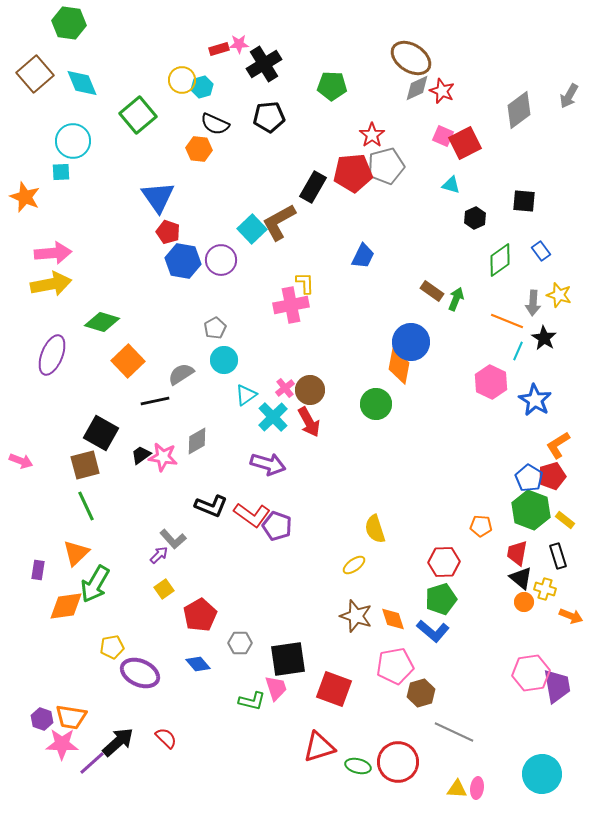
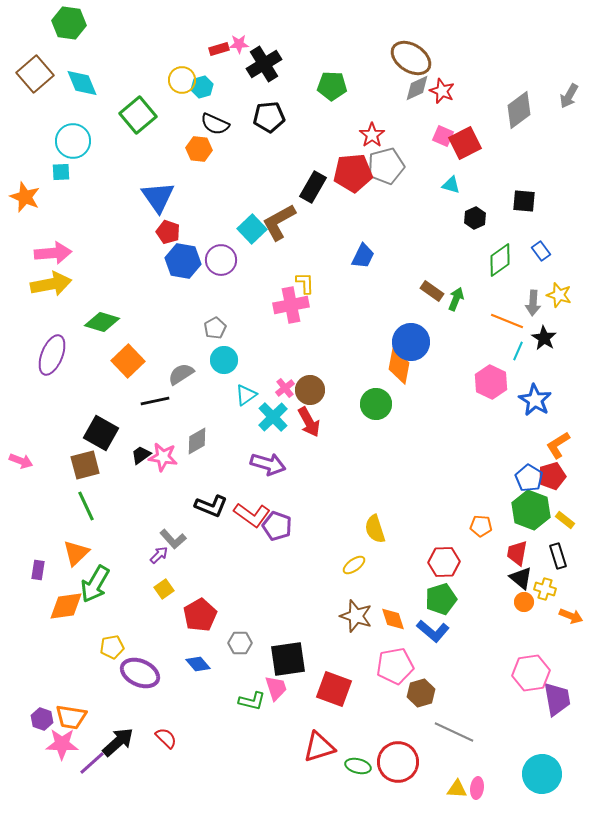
purple trapezoid at (557, 686): moved 13 px down
